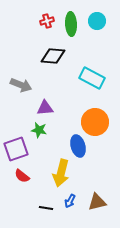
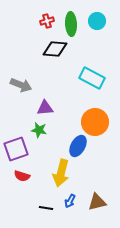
black diamond: moved 2 px right, 7 px up
blue ellipse: rotated 45 degrees clockwise
red semicircle: rotated 21 degrees counterclockwise
